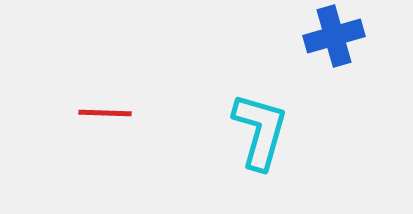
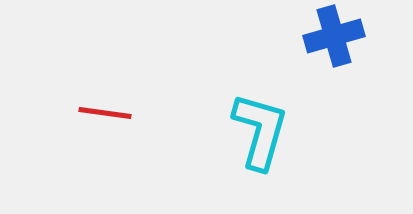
red line: rotated 6 degrees clockwise
